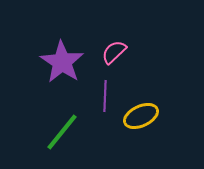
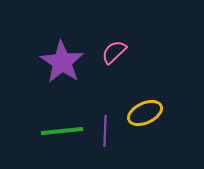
purple line: moved 35 px down
yellow ellipse: moved 4 px right, 3 px up
green line: moved 1 px up; rotated 45 degrees clockwise
